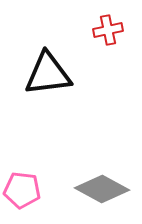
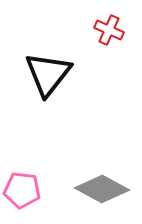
red cross: moved 1 px right; rotated 36 degrees clockwise
black triangle: rotated 45 degrees counterclockwise
